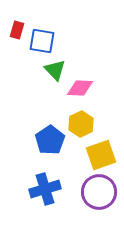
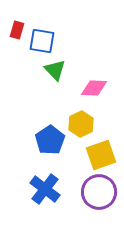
pink diamond: moved 14 px right
blue cross: rotated 36 degrees counterclockwise
